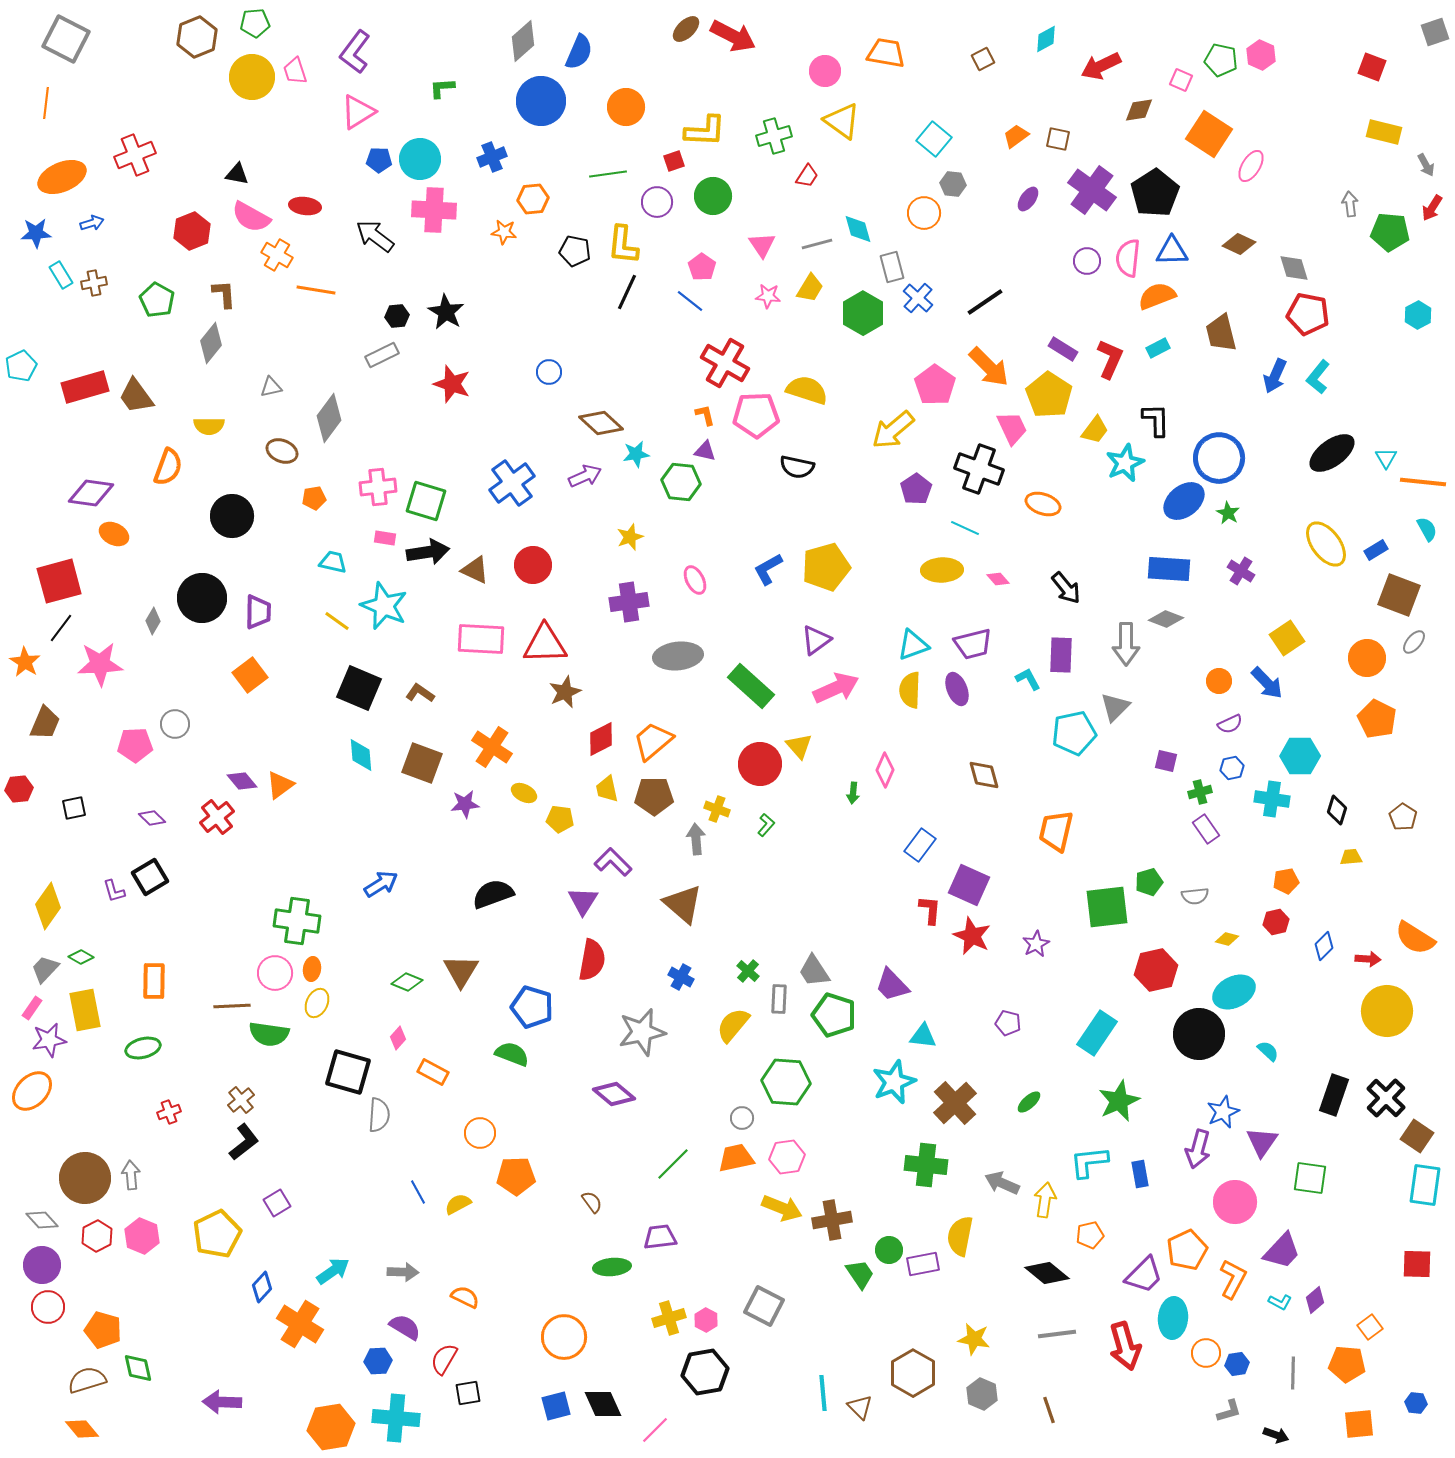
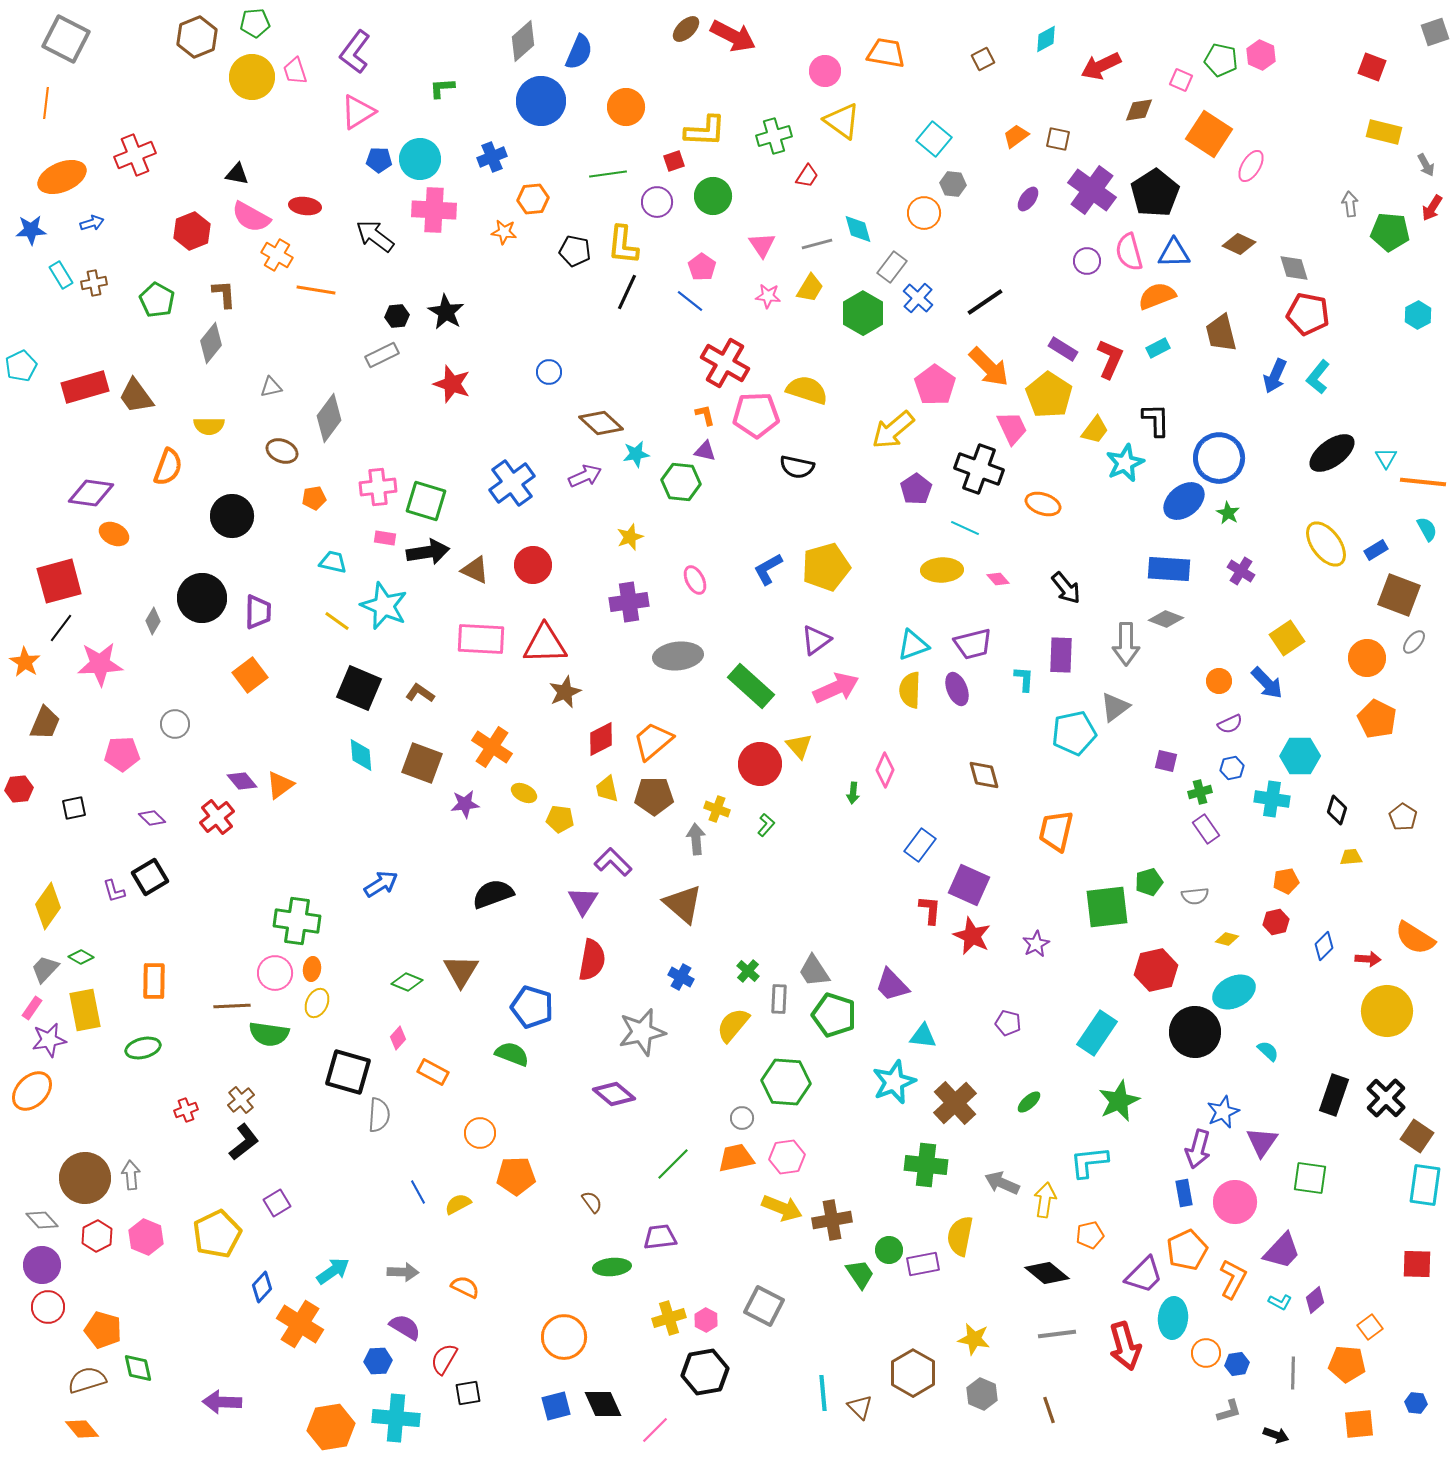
blue star at (36, 233): moved 5 px left, 3 px up
blue triangle at (1172, 251): moved 2 px right, 2 px down
pink semicircle at (1128, 258): moved 1 px right, 6 px up; rotated 21 degrees counterclockwise
gray rectangle at (892, 267): rotated 52 degrees clockwise
cyan L-shape at (1028, 679): moved 4 px left; rotated 32 degrees clockwise
gray triangle at (1115, 707): rotated 8 degrees clockwise
pink pentagon at (135, 745): moved 13 px left, 9 px down
black circle at (1199, 1034): moved 4 px left, 2 px up
red cross at (169, 1112): moved 17 px right, 2 px up
blue rectangle at (1140, 1174): moved 44 px right, 19 px down
pink hexagon at (142, 1236): moved 4 px right, 1 px down
orange semicircle at (465, 1297): moved 10 px up
